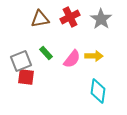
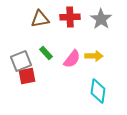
red cross: rotated 24 degrees clockwise
red square: moved 1 px right, 1 px up; rotated 18 degrees counterclockwise
